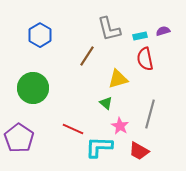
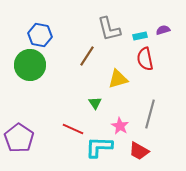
purple semicircle: moved 1 px up
blue hexagon: rotated 20 degrees counterclockwise
green circle: moved 3 px left, 23 px up
green triangle: moved 11 px left; rotated 16 degrees clockwise
